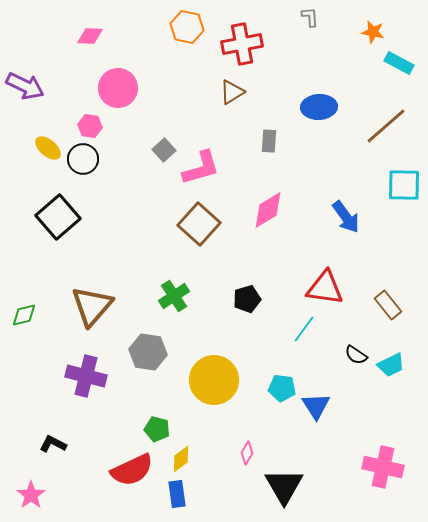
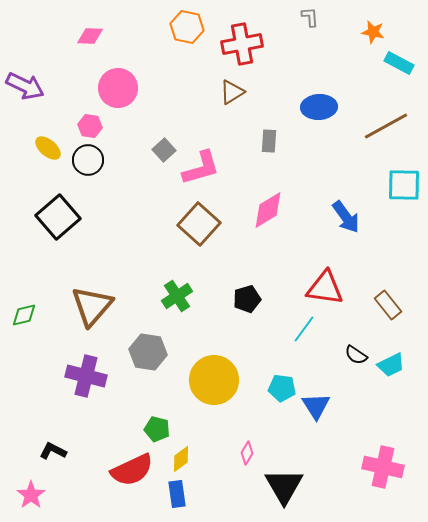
brown line at (386, 126): rotated 12 degrees clockwise
black circle at (83, 159): moved 5 px right, 1 px down
green cross at (174, 296): moved 3 px right
black L-shape at (53, 444): moved 7 px down
